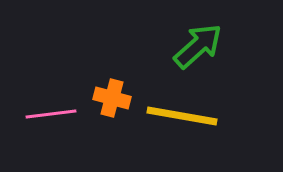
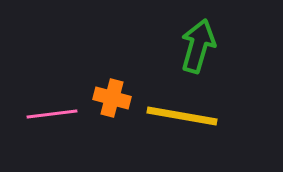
green arrow: rotated 32 degrees counterclockwise
pink line: moved 1 px right
